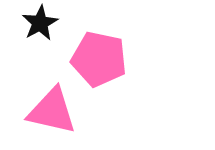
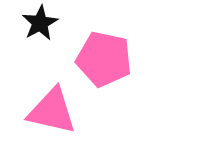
pink pentagon: moved 5 px right
